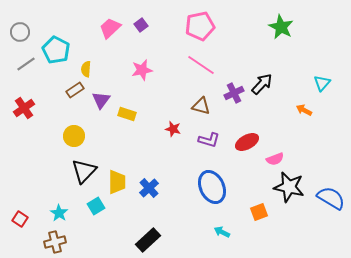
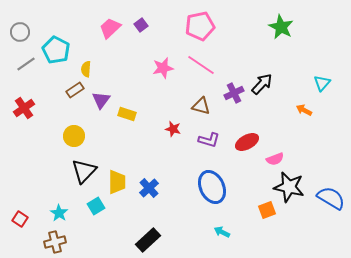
pink star: moved 21 px right, 2 px up
orange square: moved 8 px right, 2 px up
